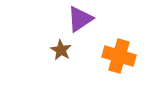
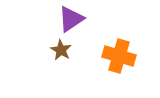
purple triangle: moved 9 px left
